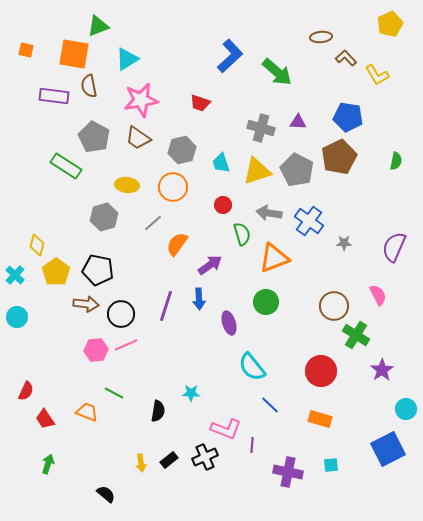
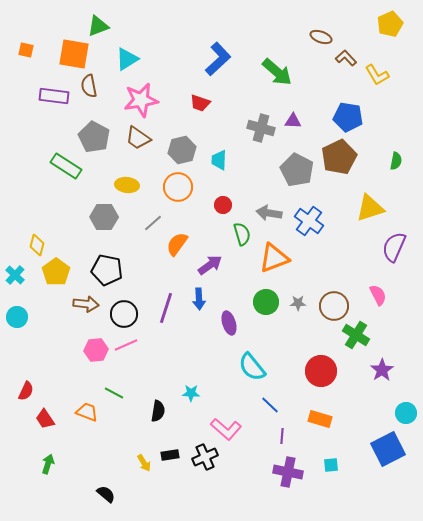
brown ellipse at (321, 37): rotated 25 degrees clockwise
blue L-shape at (230, 56): moved 12 px left, 3 px down
purple triangle at (298, 122): moved 5 px left, 1 px up
cyan trapezoid at (221, 163): moved 2 px left, 3 px up; rotated 20 degrees clockwise
yellow triangle at (257, 171): moved 113 px right, 37 px down
orange circle at (173, 187): moved 5 px right
gray hexagon at (104, 217): rotated 16 degrees clockwise
gray star at (344, 243): moved 46 px left, 60 px down
black pentagon at (98, 270): moved 9 px right
purple line at (166, 306): moved 2 px down
black circle at (121, 314): moved 3 px right
cyan circle at (406, 409): moved 4 px down
pink L-shape at (226, 429): rotated 20 degrees clockwise
purple line at (252, 445): moved 30 px right, 9 px up
black rectangle at (169, 460): moved 1 px right, 5 px up; rotated 30 degrees clockwise
yellow arrow at (141, 463): moved 3 px right; rotated 24 degrees counterclockwise
